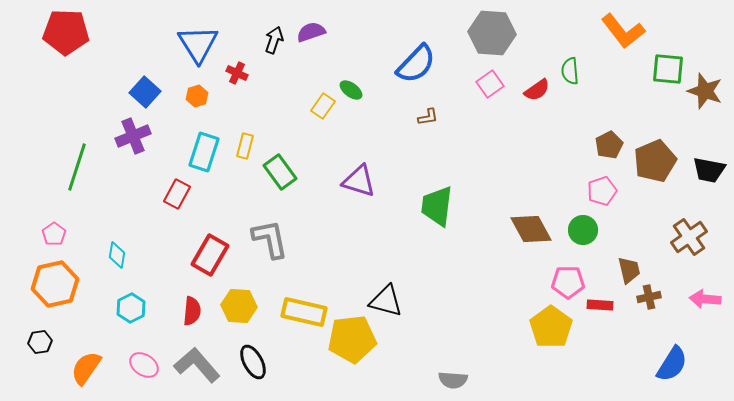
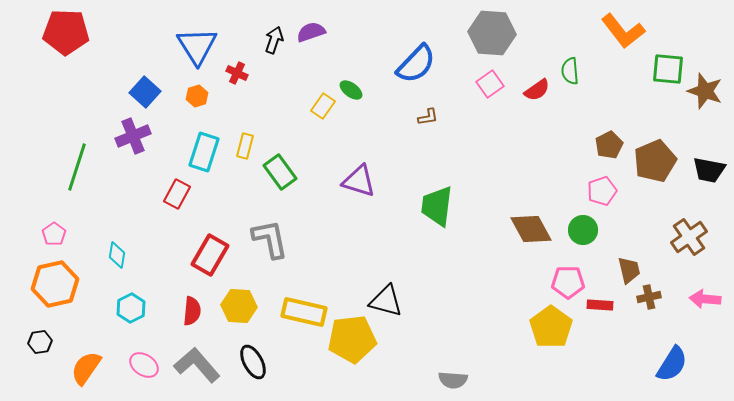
blue triangle at (198, 44): moved 1 px left, 2 px down
